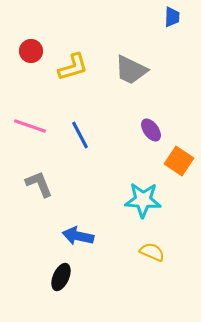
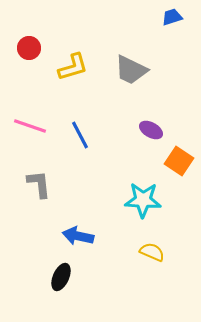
blue trapezoid: rotated 110 degrees counterclockwise
red circle: moved 2 px left, 3 px up
purple ellipse: rotated 25 degrees counterclockwise
gray L-shape: rotated 16 degrees clockwise
